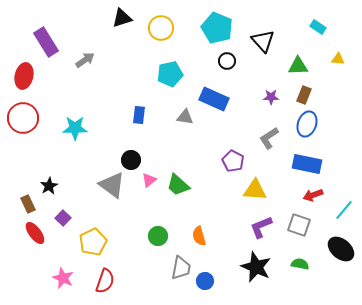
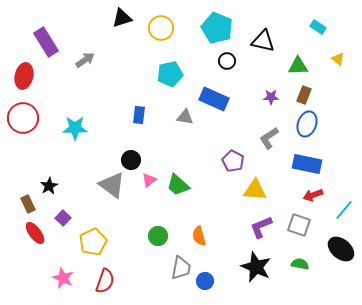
black triangle at (263, 41): rotated 35 degrees counterclockwise
yellow triangle at (338, 59): rotated 32 degrees clockwise
